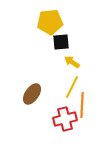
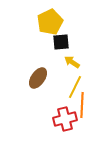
yellow pentagon: rotated 20 degrees counterclockwise
yellow line: moved 3 px right
brown ellipse: moved 6 px right, 16 px up
